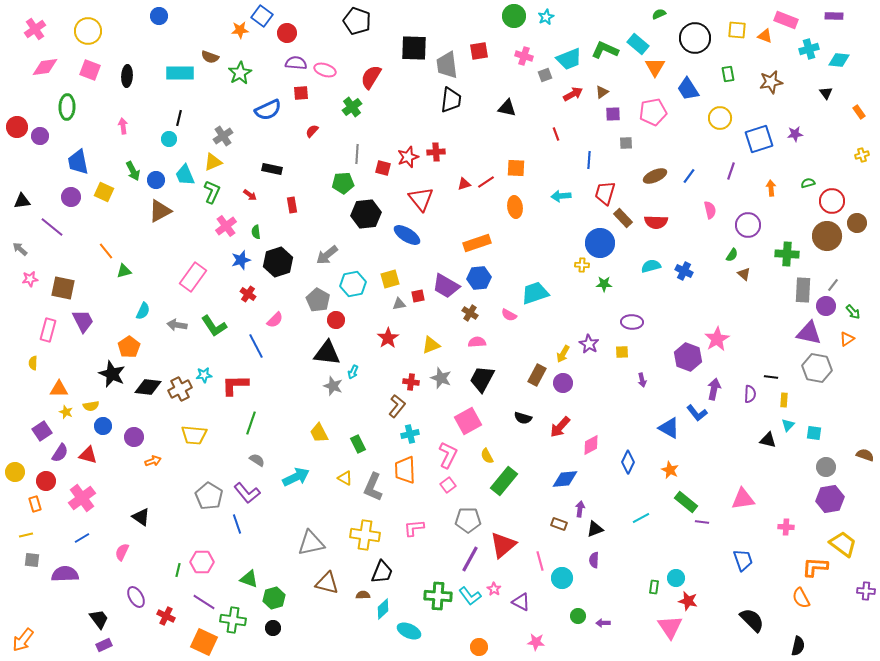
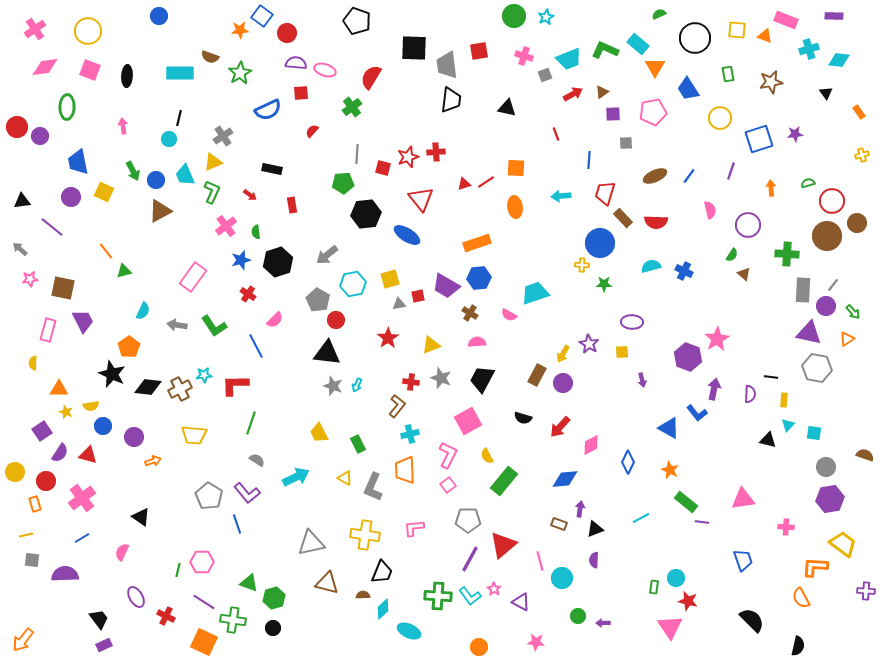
cyan arrow at (353, 372): moved 4 px right, 13 px down
green triangle at (249, 579): moved 4 px down
